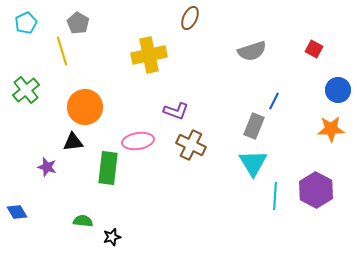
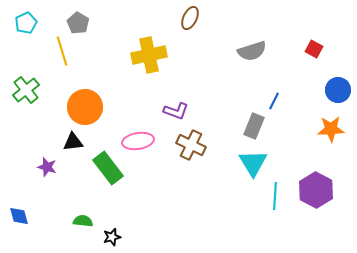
green rectangle: rotated 44 degrees counterclockwise
blue diamond: moved 2 px right, 4 px down; rotated 15 degrees clockwise
